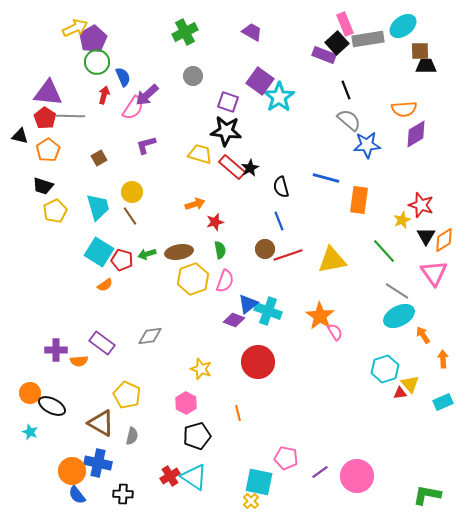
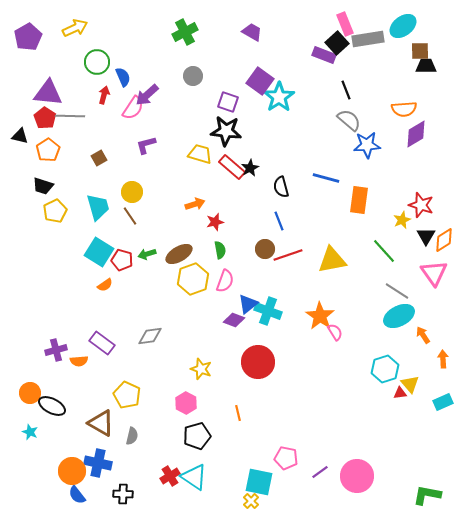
purple pentagon at (93, 39): moved 65 px left, 2 px up
brown ellipse at (179, 252): moved 2 px down; rotated 20 degrees counterclockwise
purple cross at (56, 350): rotated 15 degrees counterclockwise
